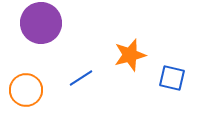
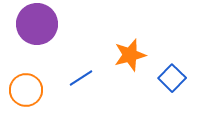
purple circle: moved 4 px left, 1 px down
blue square: rotated 32 degrees clockwise
